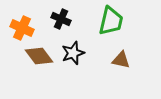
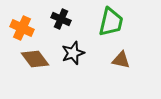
green trapezoid: moved 1 px down
brown diamond: moved 4 px left, 3 px down
